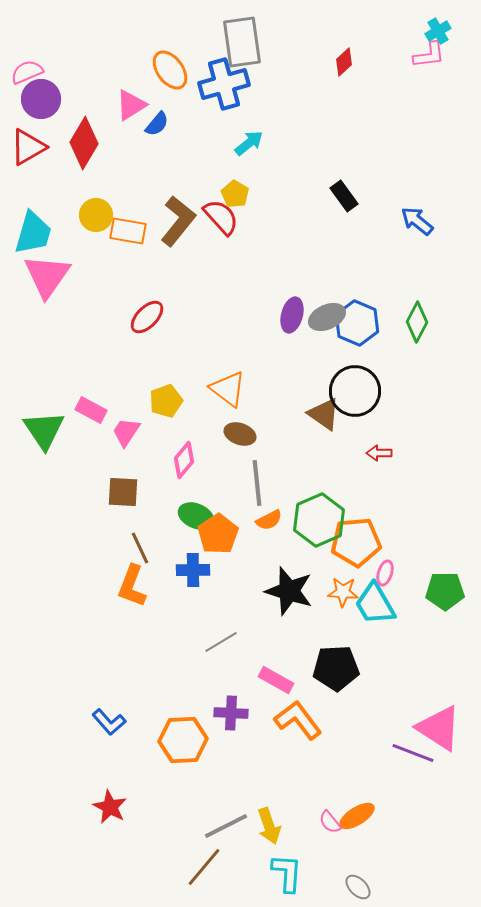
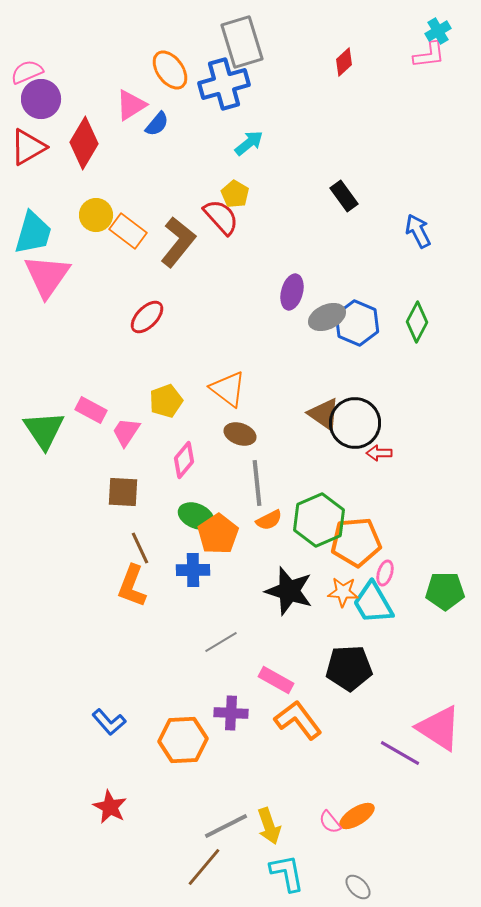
gray rectangle at (242, 42): rotated 9 degrees counterclockwise
brown L-shape at (178, 221): moved 21 px down
blue arrow at (417, 221): moved 1 px right, 10 px down; rotated 24 degrees clockwise
orange rectangle at (128, 231): rotated 27 degrees clockwise
purple ellipse at (292, 315): moved 23 px up
black circle at (355, 391): moved 32 px down
cyan trapezoid at (375, 604): moved 2 px left, 1 px up
black pentagon at (336, 668): moved 13 px right
purple line at (413, 753): moved 13 px left; rotated 9 degrees clockwise
cyan L-shape at (287, 873): rotated 15 degrees counterclockwise
